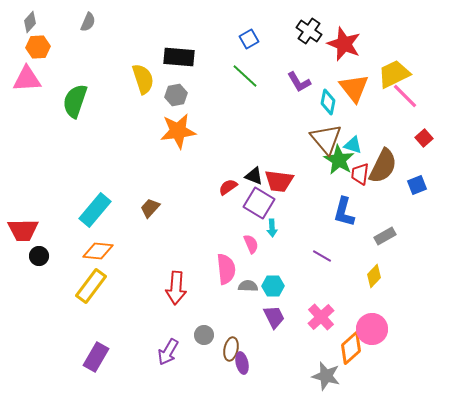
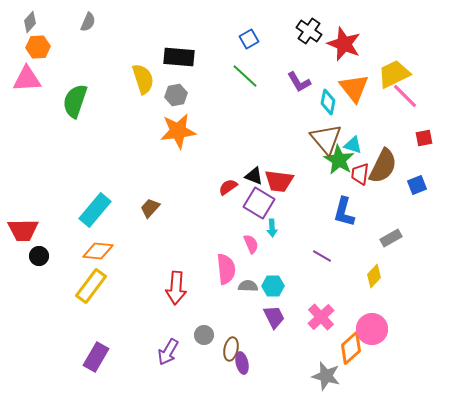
red square at (424, 138): rotated 30 degrees clockwise
gray rectangle at (385, 236): moved 6 px right, 2 px down
